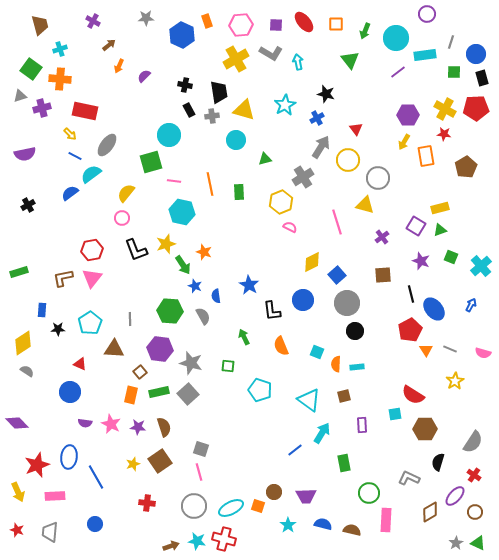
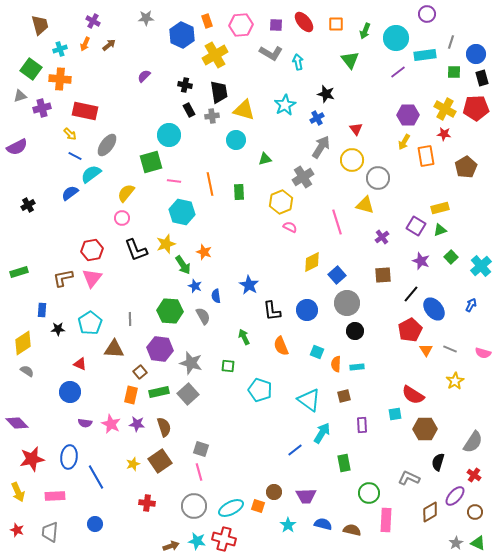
yellow cross at (236, 59): moved 21 px left, 4 px up
orange arrow at (119, 66): moved 34 px left, 22 px up
purple semicircle at (25, 154): moved 8 px left, 7 px up; rotated 15 degrees counterclockwise
yellow circle at (348, 160): moved 4 px right
green square at (451, 257): rotated 24 degrees clockwise
black line at (411, 294): rotated 54 degrees clockwise
blue circle at (303, 300): moved 4 px right, 10 px down
purple star at (138, 427): moved 1 px left, 3 px up
red star at (37, 465): moved 5 px left, 6 px up; rotated 10 degrees clockwise
